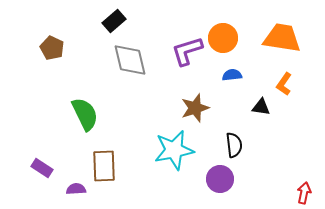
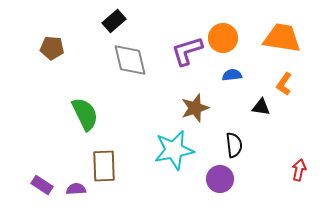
brown pentagon: rotated 20 degrees counterclockwise
purple rectangle: moved 17 px down
red arrow: moved 5 px left, 23 px up
